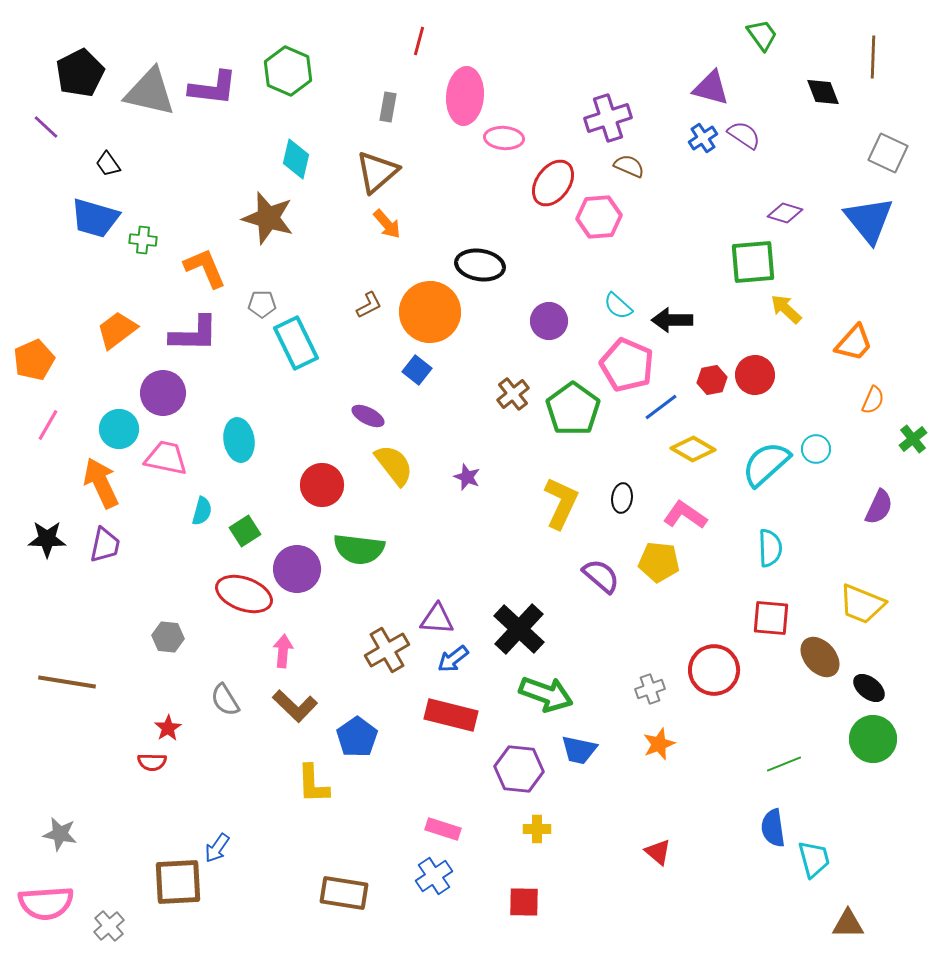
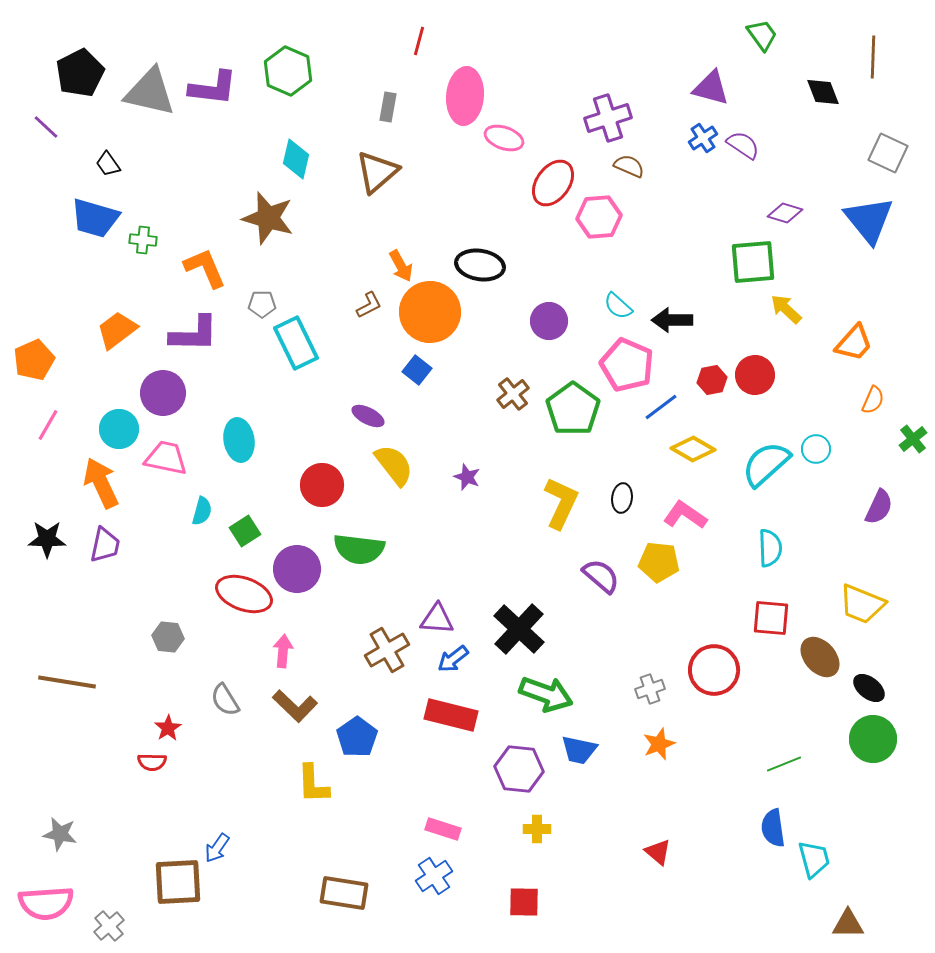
purple semicircle at (744, 135): moved 1 px left, 10 px down
pink ellipse at (504, 138): rotated 15 degrees clockwise
orange arrow at (387, 224): moved 14 px right, 42 px down; rotated 12 degrees clockwise
